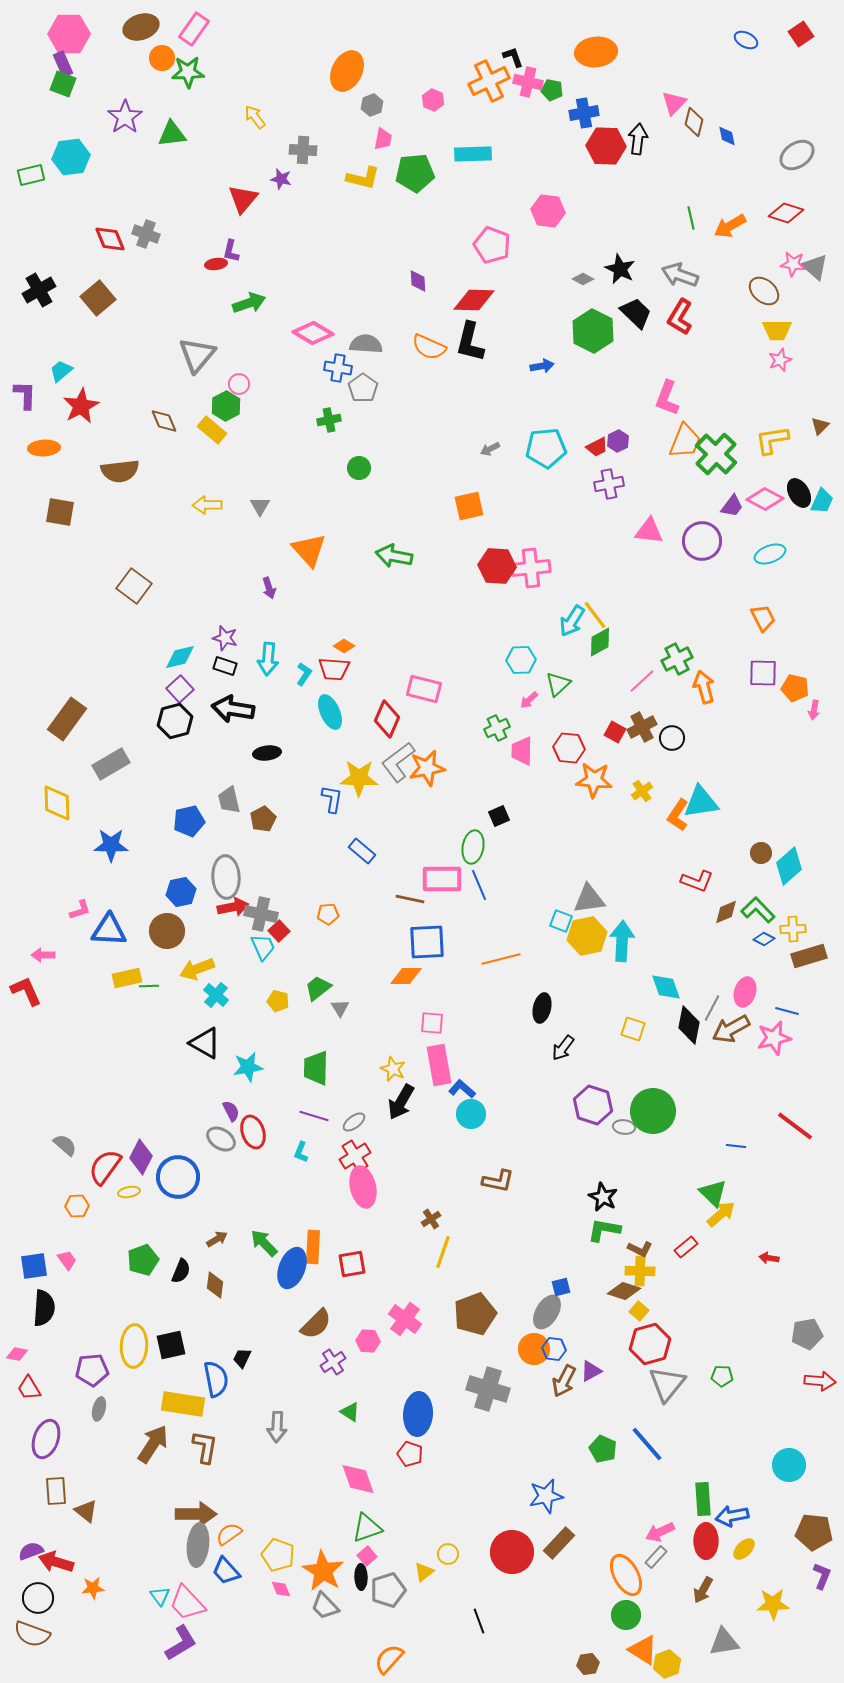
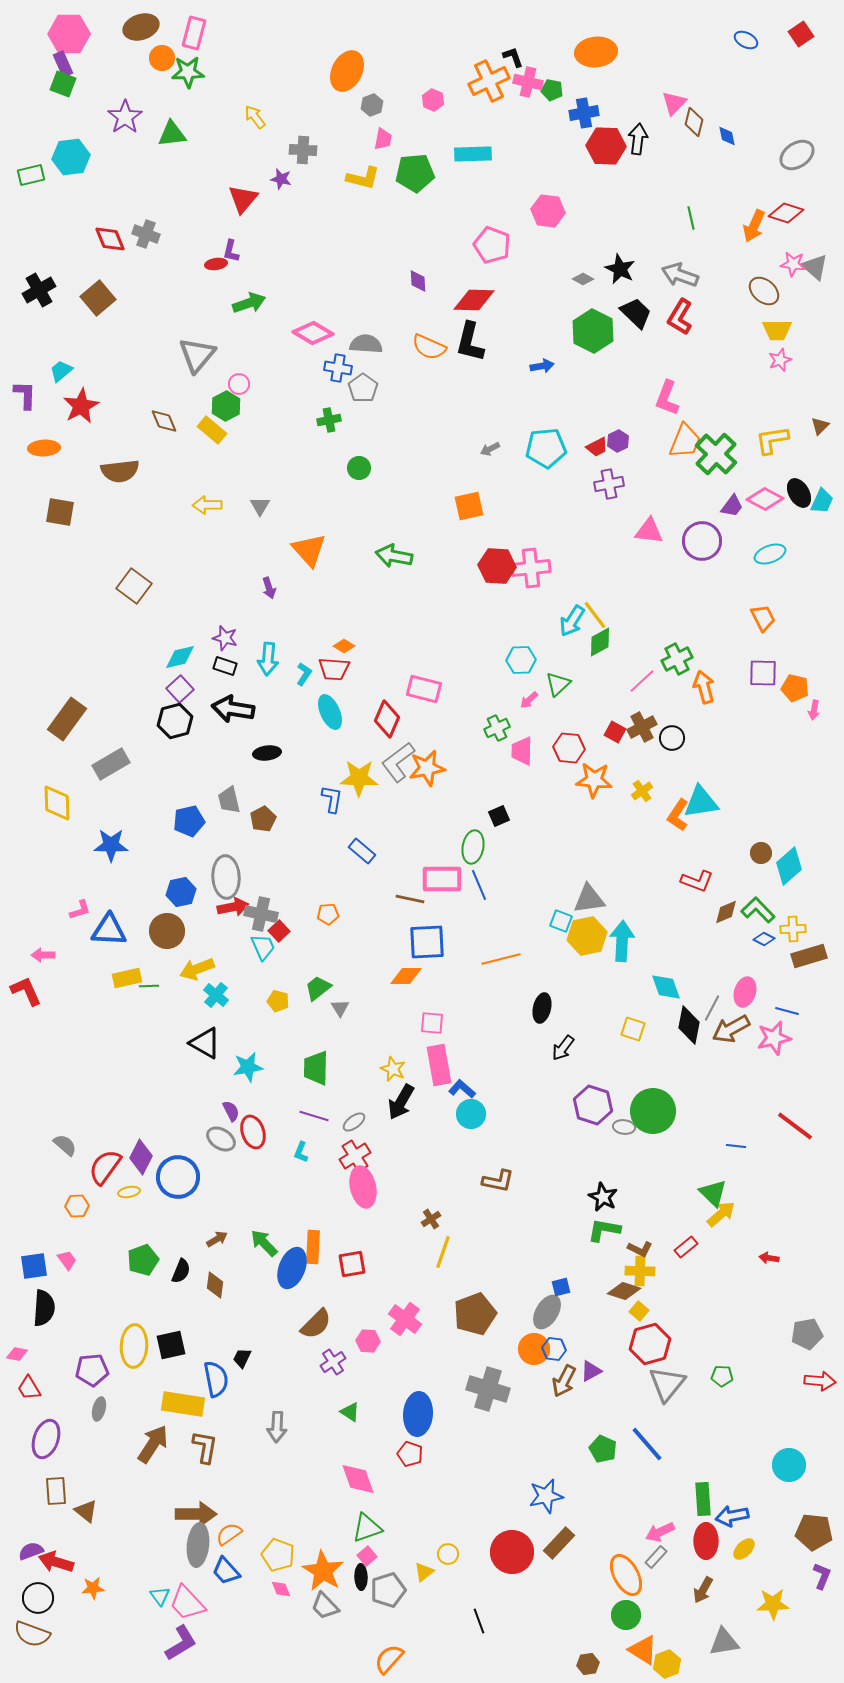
pink rectangle at (194, 29): moved 4 px down; rotated 20 degrees counterclockwise
orange arrow at (730, 226): moved 24 px right; rotated 36 degrees counterclockwise
